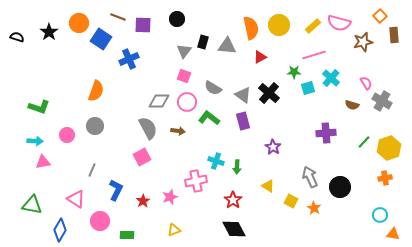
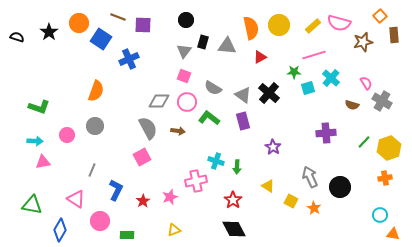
black circle at (177, 19): moved 9 px right, 1 px down
